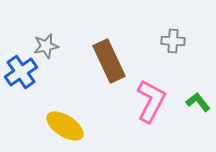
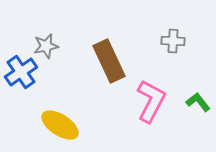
yellow ellipse: moved 5 px left, 1 px up
